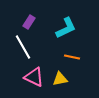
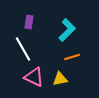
purple rectangle: rotated 24 degrees counterclockwise
cyan L-shape: moved 1 px right, 2 px down; rotated 20 degrees counterclockwise
white line: moved 2 px down
orange line: rotated 28 degrees counterclockwise
